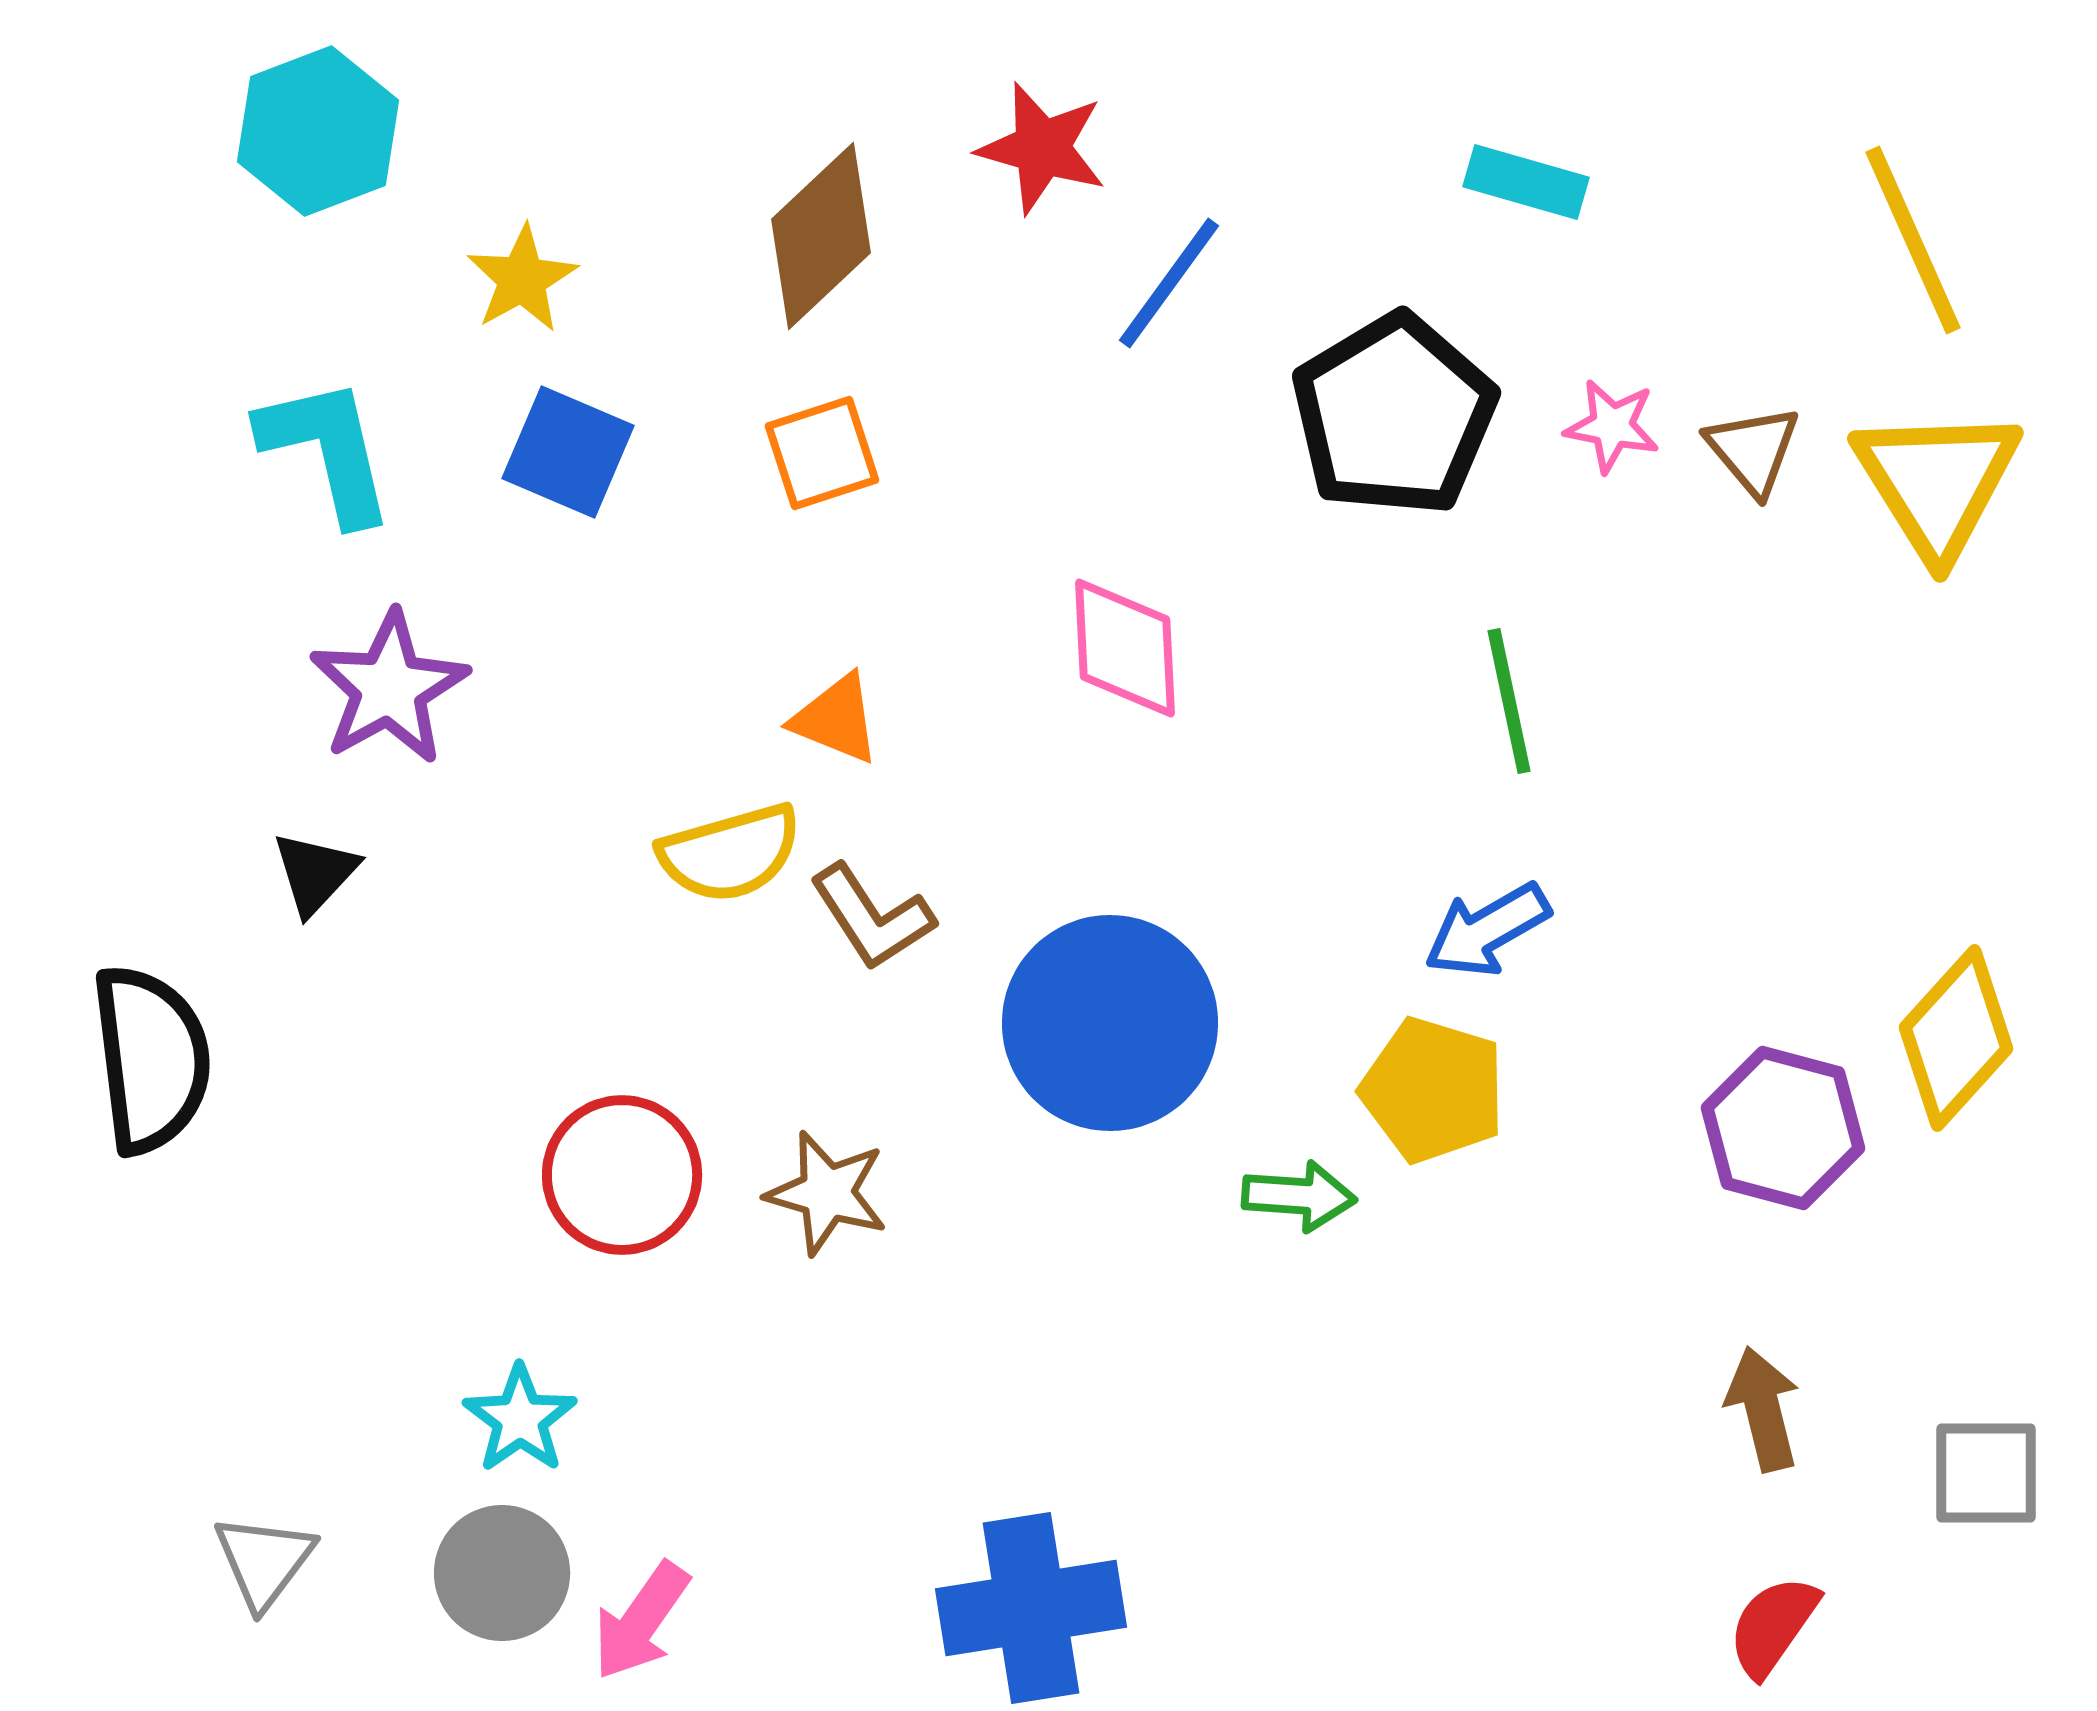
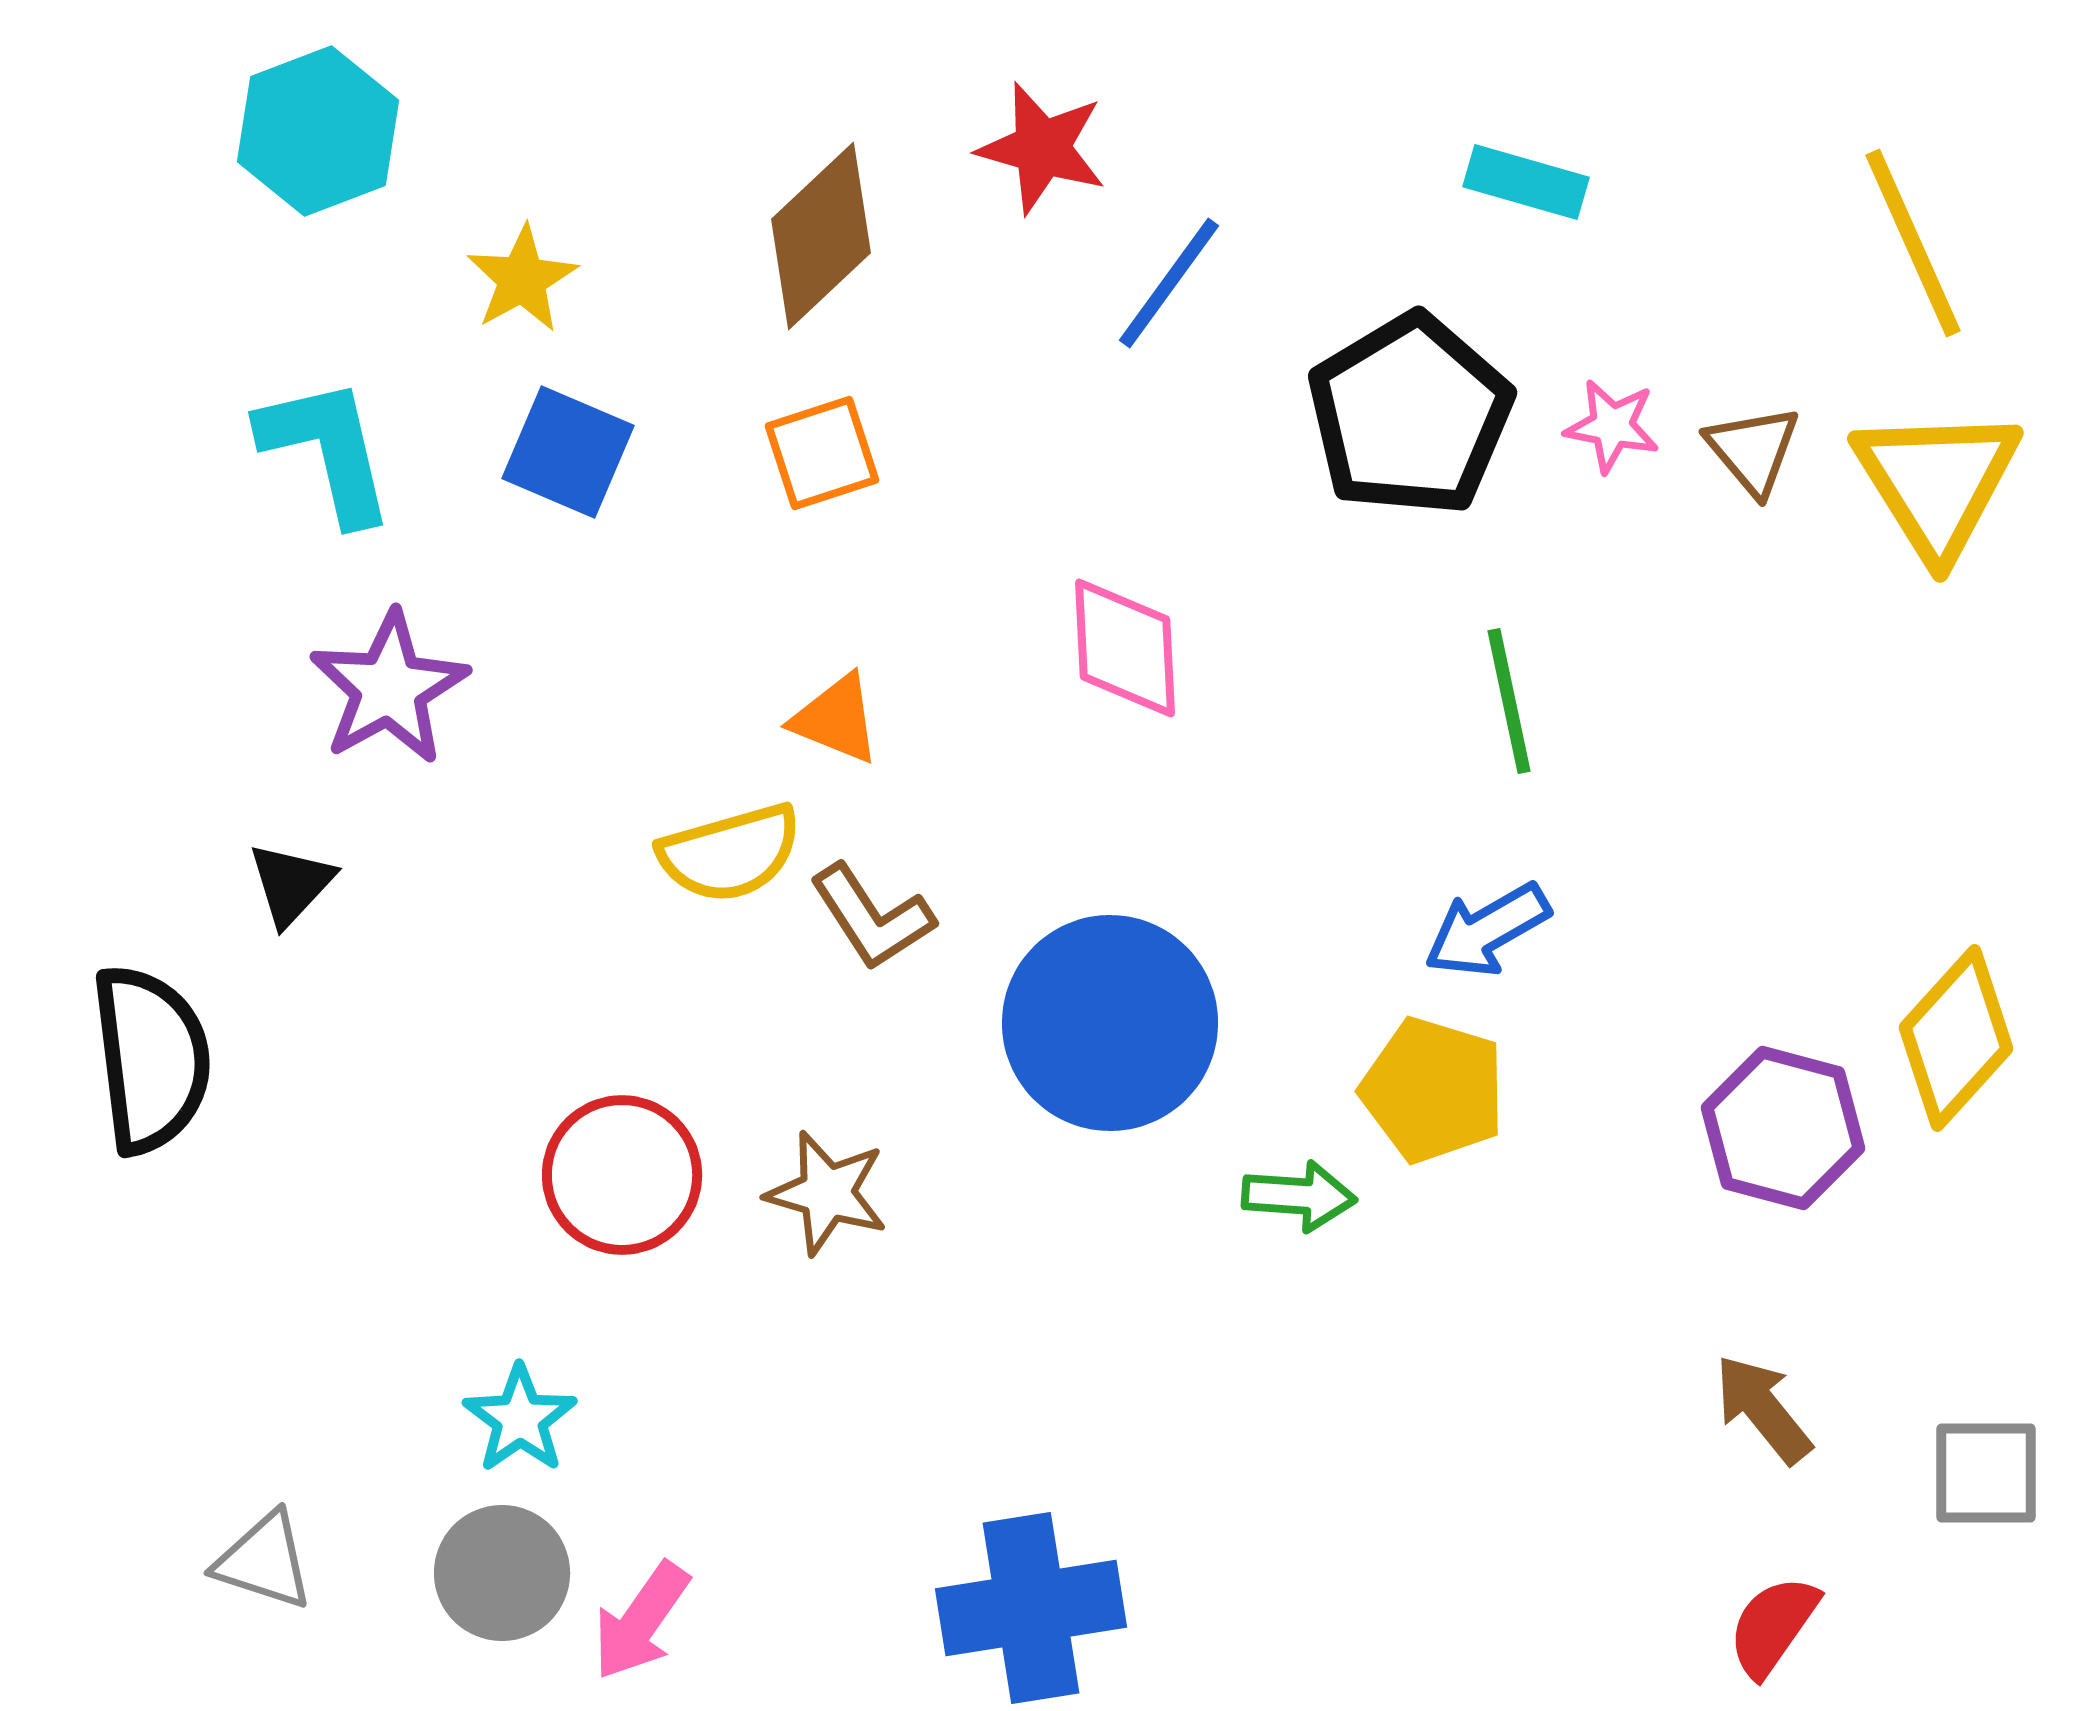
yellow line: moved 3 px down
black pentagon: moved 16 px right
black triangle: moved 24 px left, 11 px down
brown arrow: rotated 25 degrees counterclockwise
gray triangle: rotated 49 degrees counterclockwise
